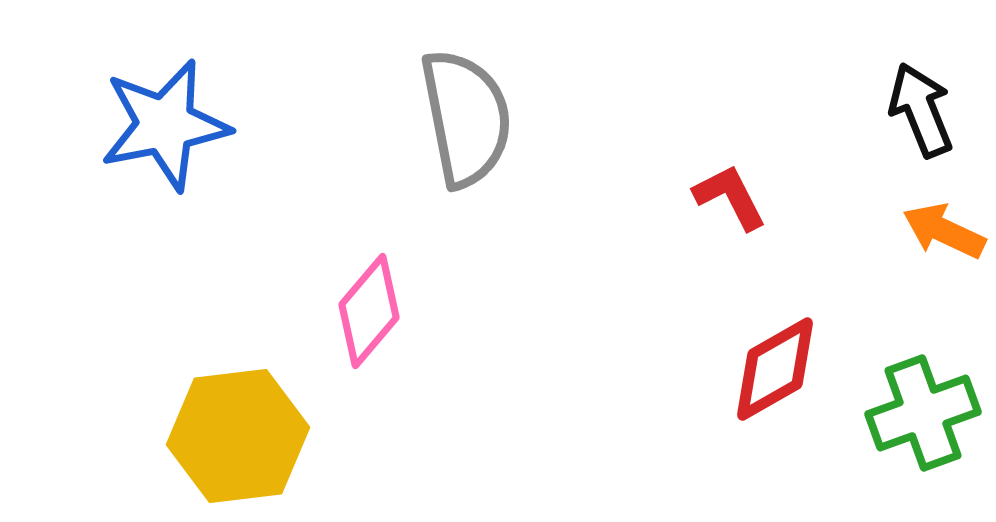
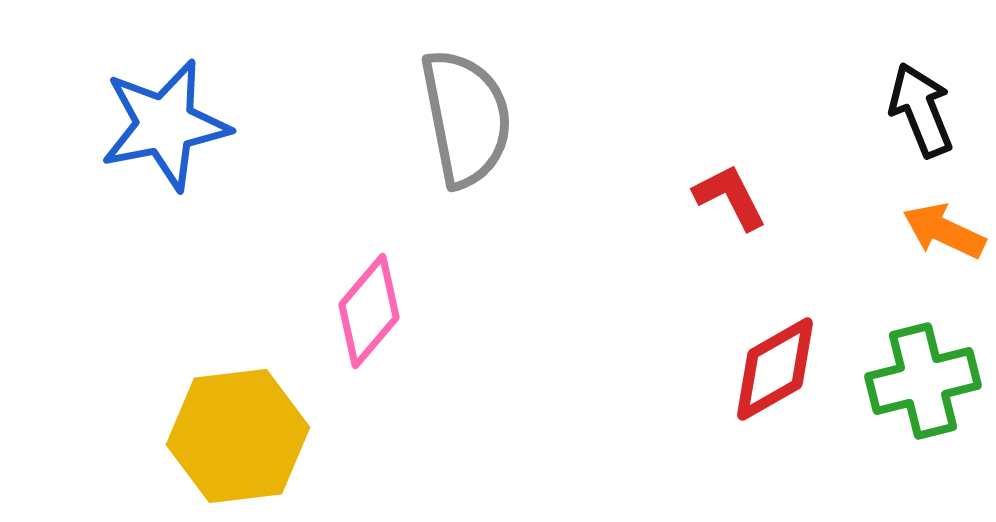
green cross: moved 32 px up; rotated 6 degrees clockwise
